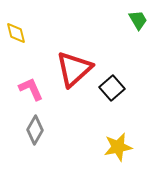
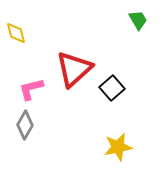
pink L-shape: rotated 80 degrees counterclockwise
gray diamond: moved 10 px left, 5 px up
